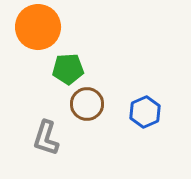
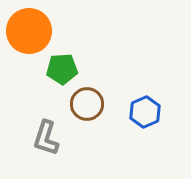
orange circle: moved 9 px left, 4 px down
green pentagon: moved 6 px left
